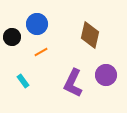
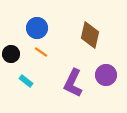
blue circle: moved 4 px down
black circle: moved 1 px left, 17 px down
orange line: rotated 64 degrees clockwise
cyan rectangle: moved 3 px right; rotated 16 degrees counterclockwise
